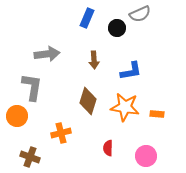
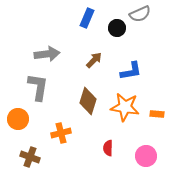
brown arrow: rotated 132 degrees counterclockwise
gray L-shape: moved 6 px right
orange circle: moved 1 px right, 3 px down
